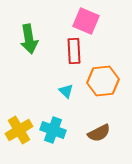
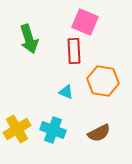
pink square: moved 1 px left, 1 px down
green arrow: rotated 8 degrees counterclockwise
orange hexagon: rotated 16 degrees clockwise
cyan triangle: moved 1 px down; rotated 21 degrees counterclockwise
yellow cross: moved 2 px left, 1 px up
